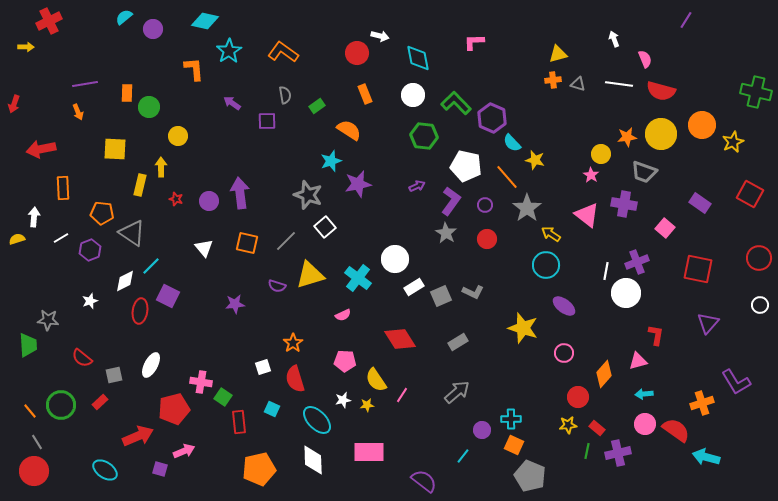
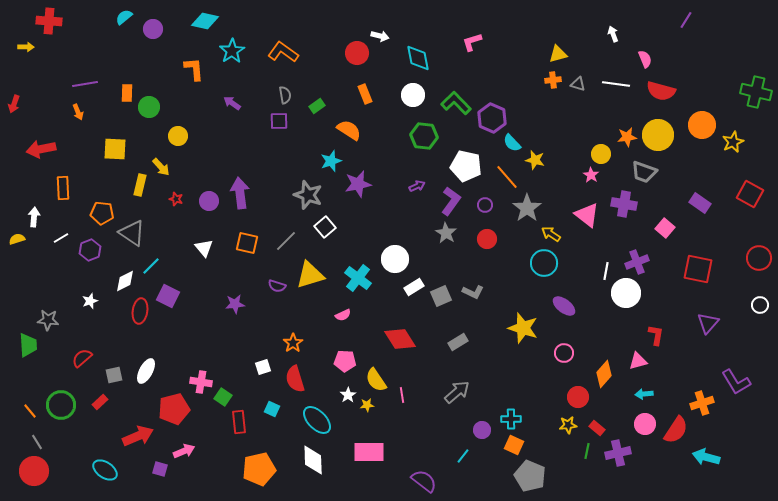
red cross at (49, 21): rotated 30 degrees clockwise
white arrow at (614, 39): moved 1 px left, 5 px up
pink L-shape at (474, 42): moved 2 px left; rotated 15 degrees counterclockwise
cyan star at (229, 51): moved 3 px right
white line at (619, 84): moved 3 px left
purple square at (267, 121): moved 12 px right
yellow circle at (661, 134): moved 3 px left, 1 px down
yellow arrow at (161, 167): rotated 138 degrees clockwise
cyan circle at (546, 265): moved 2 px left, 2 px up
red semicircle at (82, 358): rotated 100 degrees clockwise
white ellipse at (151, 365): moved 5 px left, 6 px down
pink line at (402, 395): rotated 42 degrees counterclockwise
white star at (343, 400): moved 5 px right, 5 px up; rotated 21 degrees counterclockwise
red semicircle at (676, 430): rotated 88 degrees clockwise
